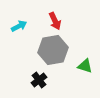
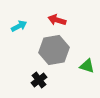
red arrow: moved 2 px right, 1 px up; rotated 132 degrees clockwise
gray hexagon: moved 1 px right
green triangle: moved 2 px right
